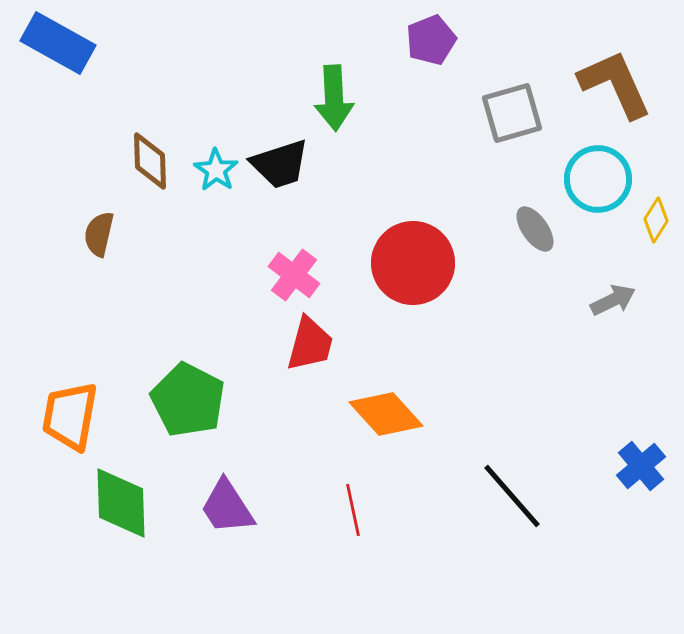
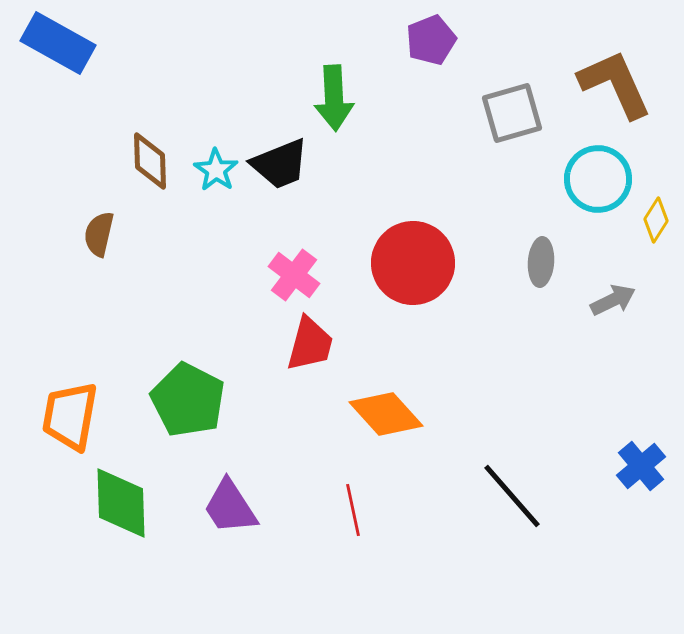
black trapezoid: rotated 4 degrees counterclockwise
gray ellipse: moved 6 px right, 33 px down; rotated 39 degrees clockwise
purple trapezoid: moved 3 px right
